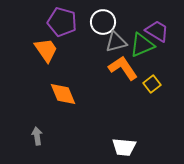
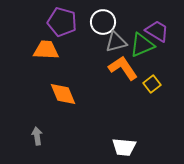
orange trapezoid: rotated 52 degrees counterclockwise
